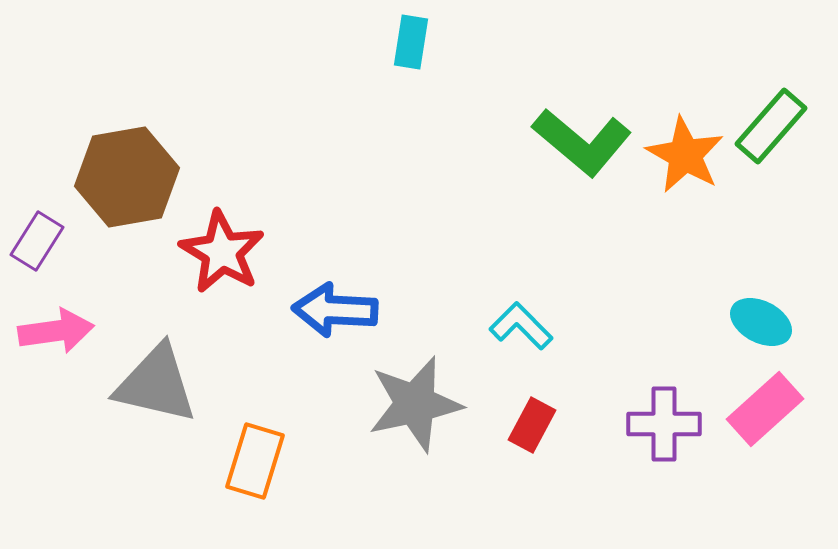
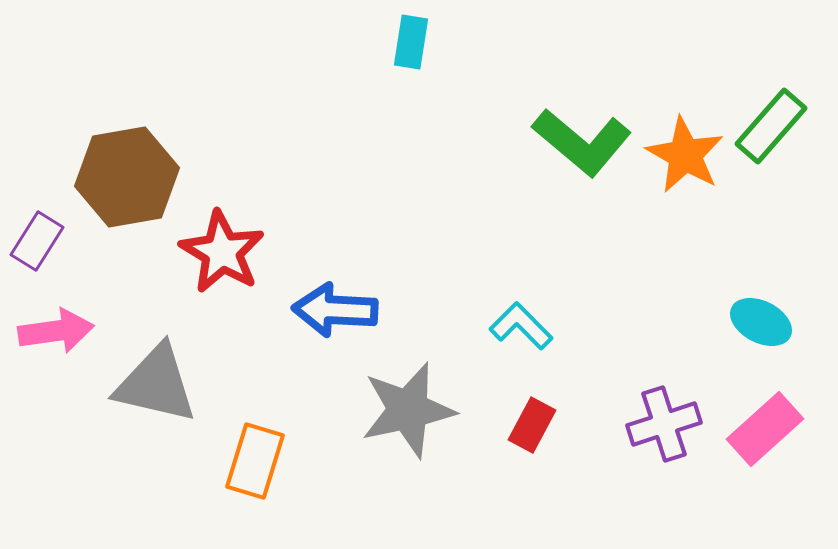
gray star: moved 7 px left, 6 px down
pink rectangle: moved 20 px down
purple cross: rotated 18 degrees counterclockwise
